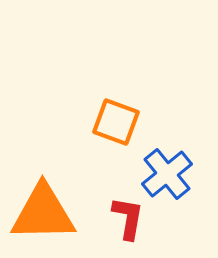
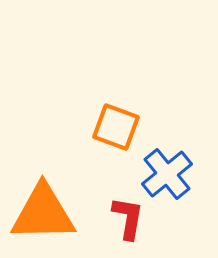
orange square: moved 5 px down
